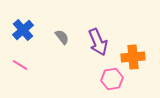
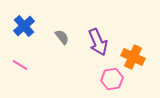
blue cross: moved 1 px right, 4 px up
orange cross: rotated 30 degrees clockwise
